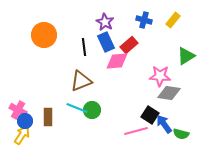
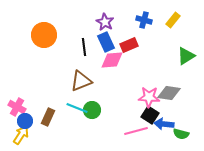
red rectangle: rotated 18 degrees clockwise
pink diamond: moved 5 px left, 1 px up
pink star: moved 11 px left, 21 px down
pink cross: moved 1 px left, 3 px up
brown rectangle: rotated 24 degrees clockwise
blue arrow: rotated 48 degrees counterclockwise
yellow arrow: moved 1 px left
